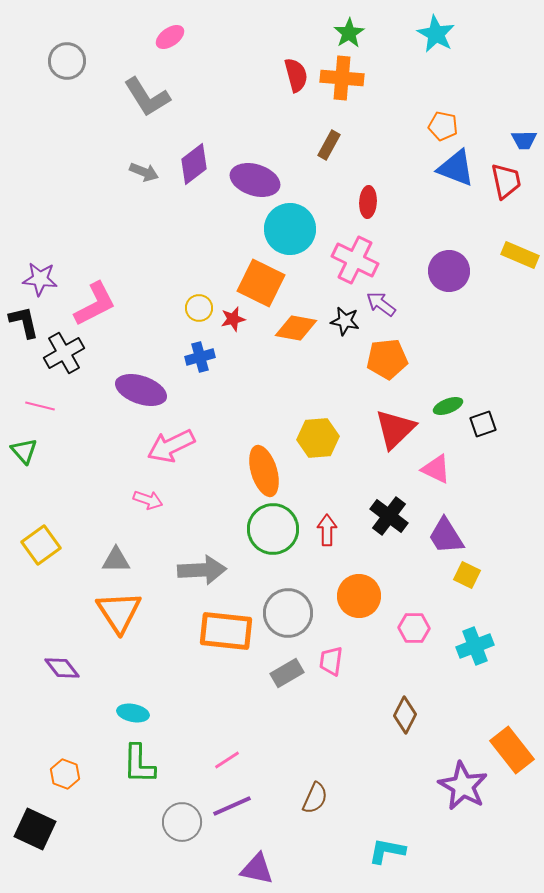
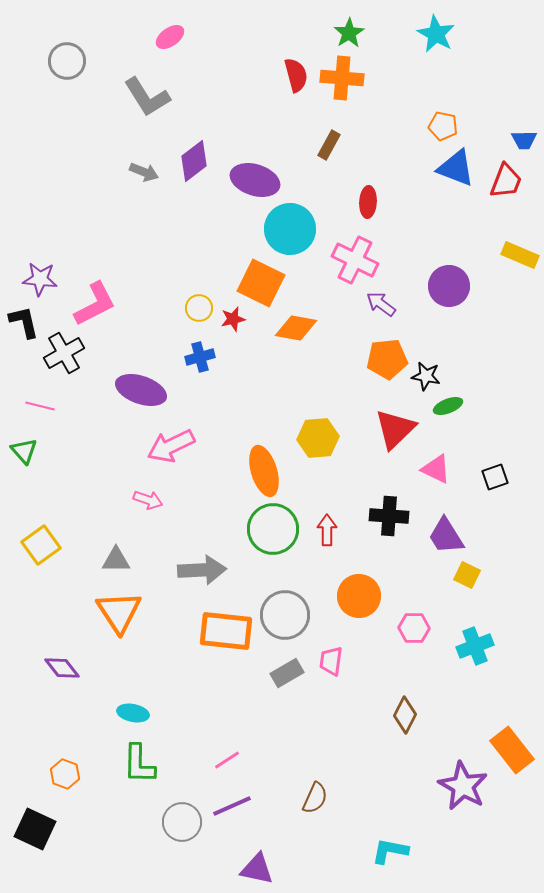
purple diamond at (194, 164): moved 3 px up
red trapezoid at (506, 181): rotated 33 degrees clockwise
purple circle at (449, 271): moved 15 px down
black star at (345, 321): moved 81 px right, 55 px down
black square at (483, 424): moved 12 px right, 53 px down
black cross at (389, 516): rotated 33 degrees counterclockwise
gray circle at (288, 613): moved 3 px left, 2 px down
cyan L-shape at (387, 851): moved 3 px right
